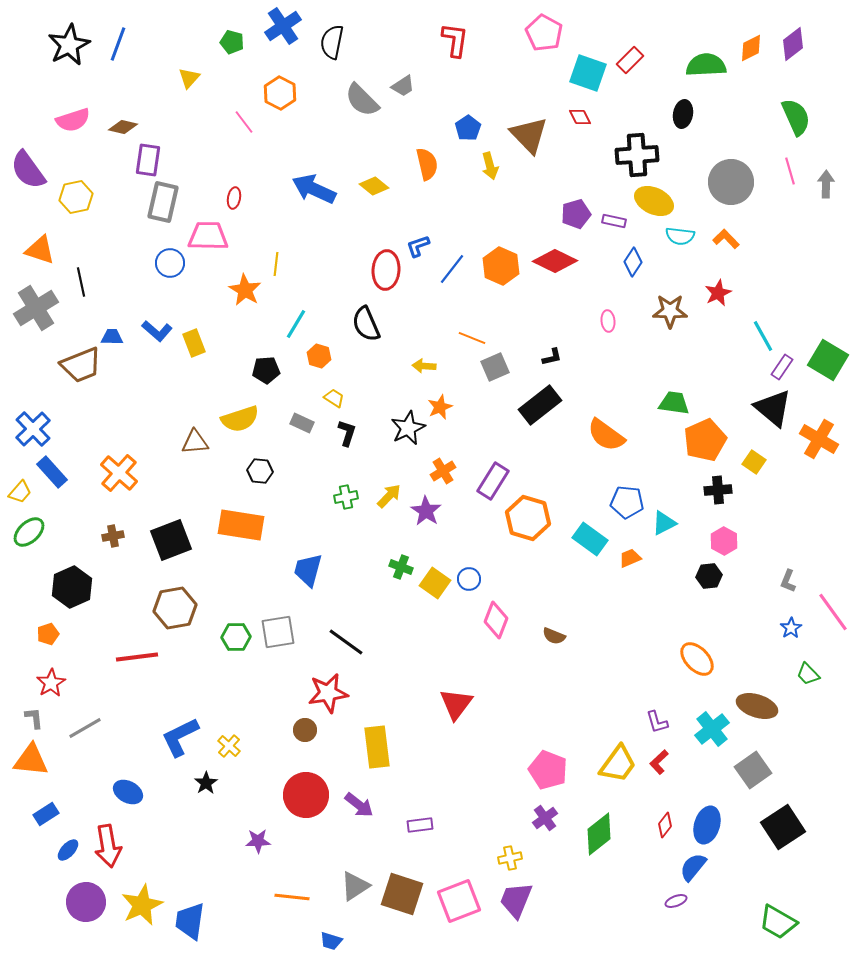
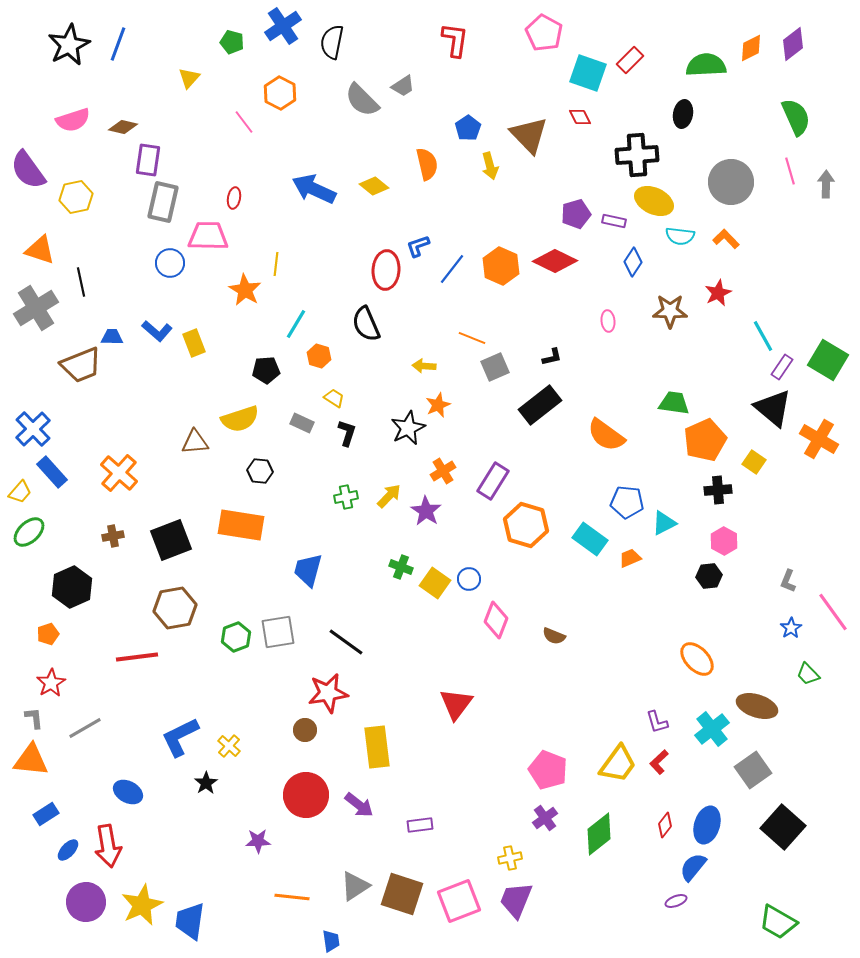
orange star at (440, 407): moved 2 px left, 2 px up
orange hexagon at (528, 518): moved 2 px left, 7 px down
green hexagon at (236, 637): rotated 20 degrees counterclockwise
black square at (783, 827): rotated 15 degrees counterclockwise
blue trapezoid at (331, 941): rotated 115 degrees counterclockwise
